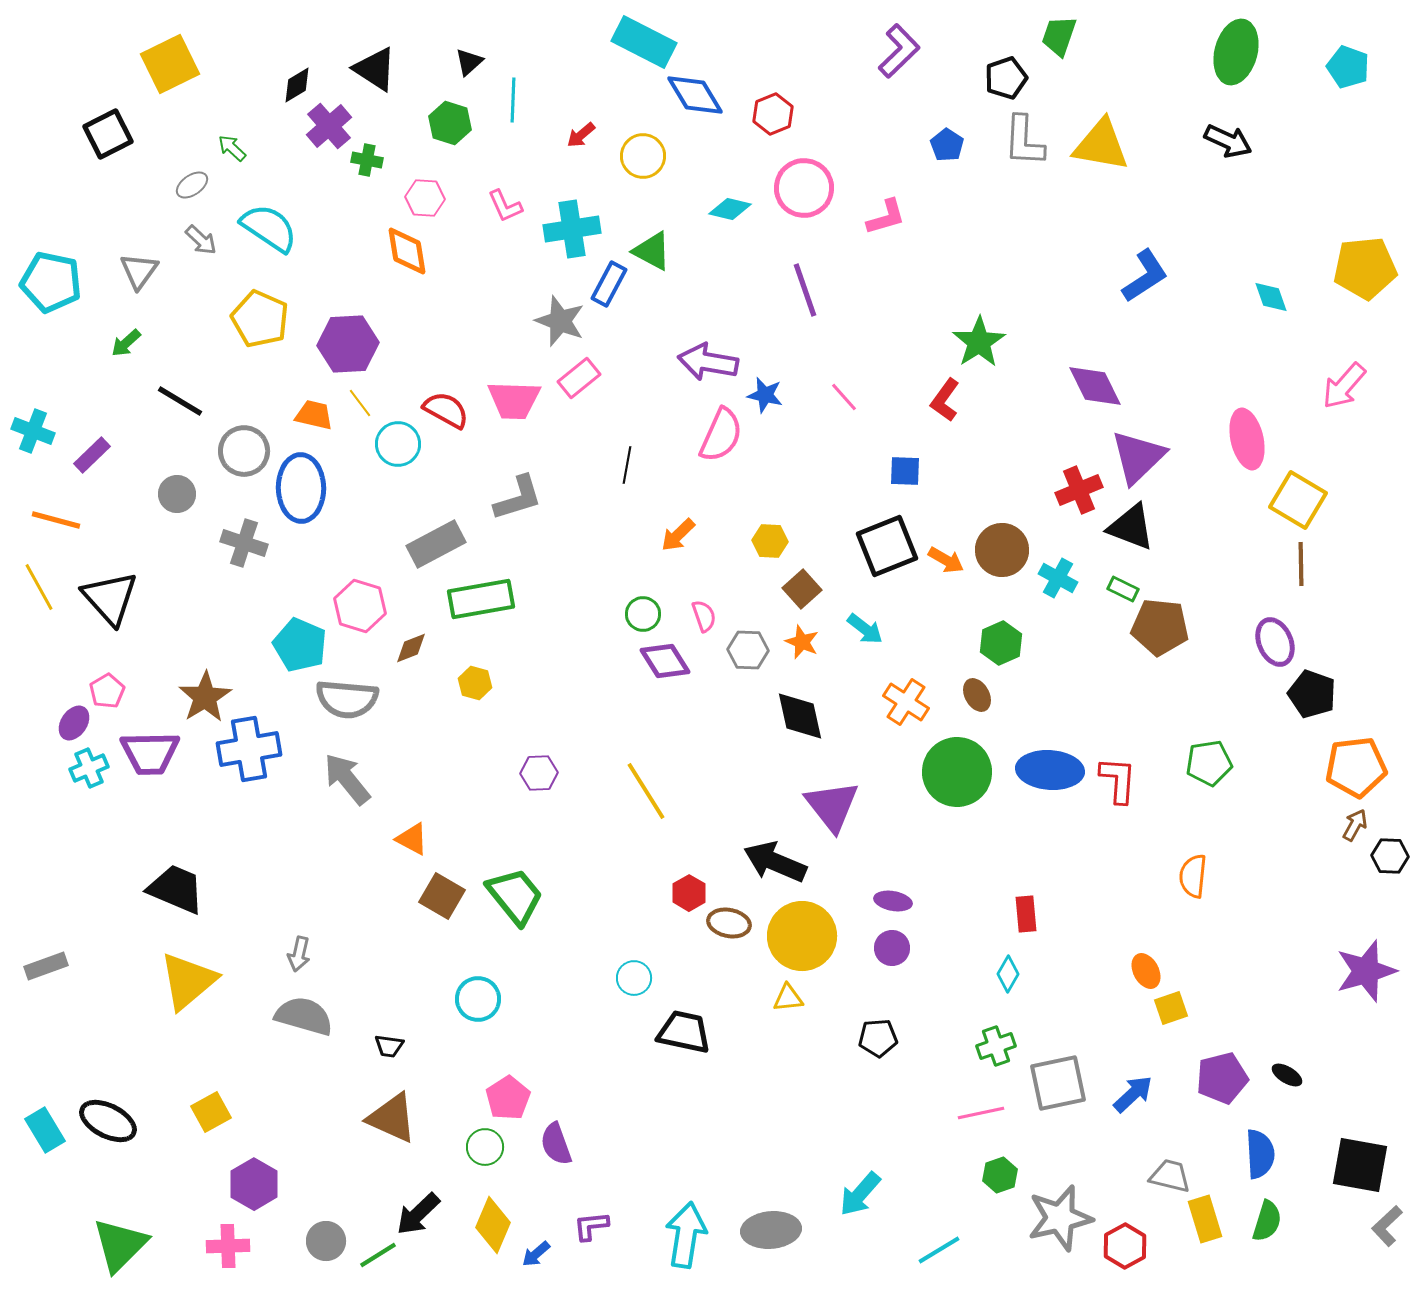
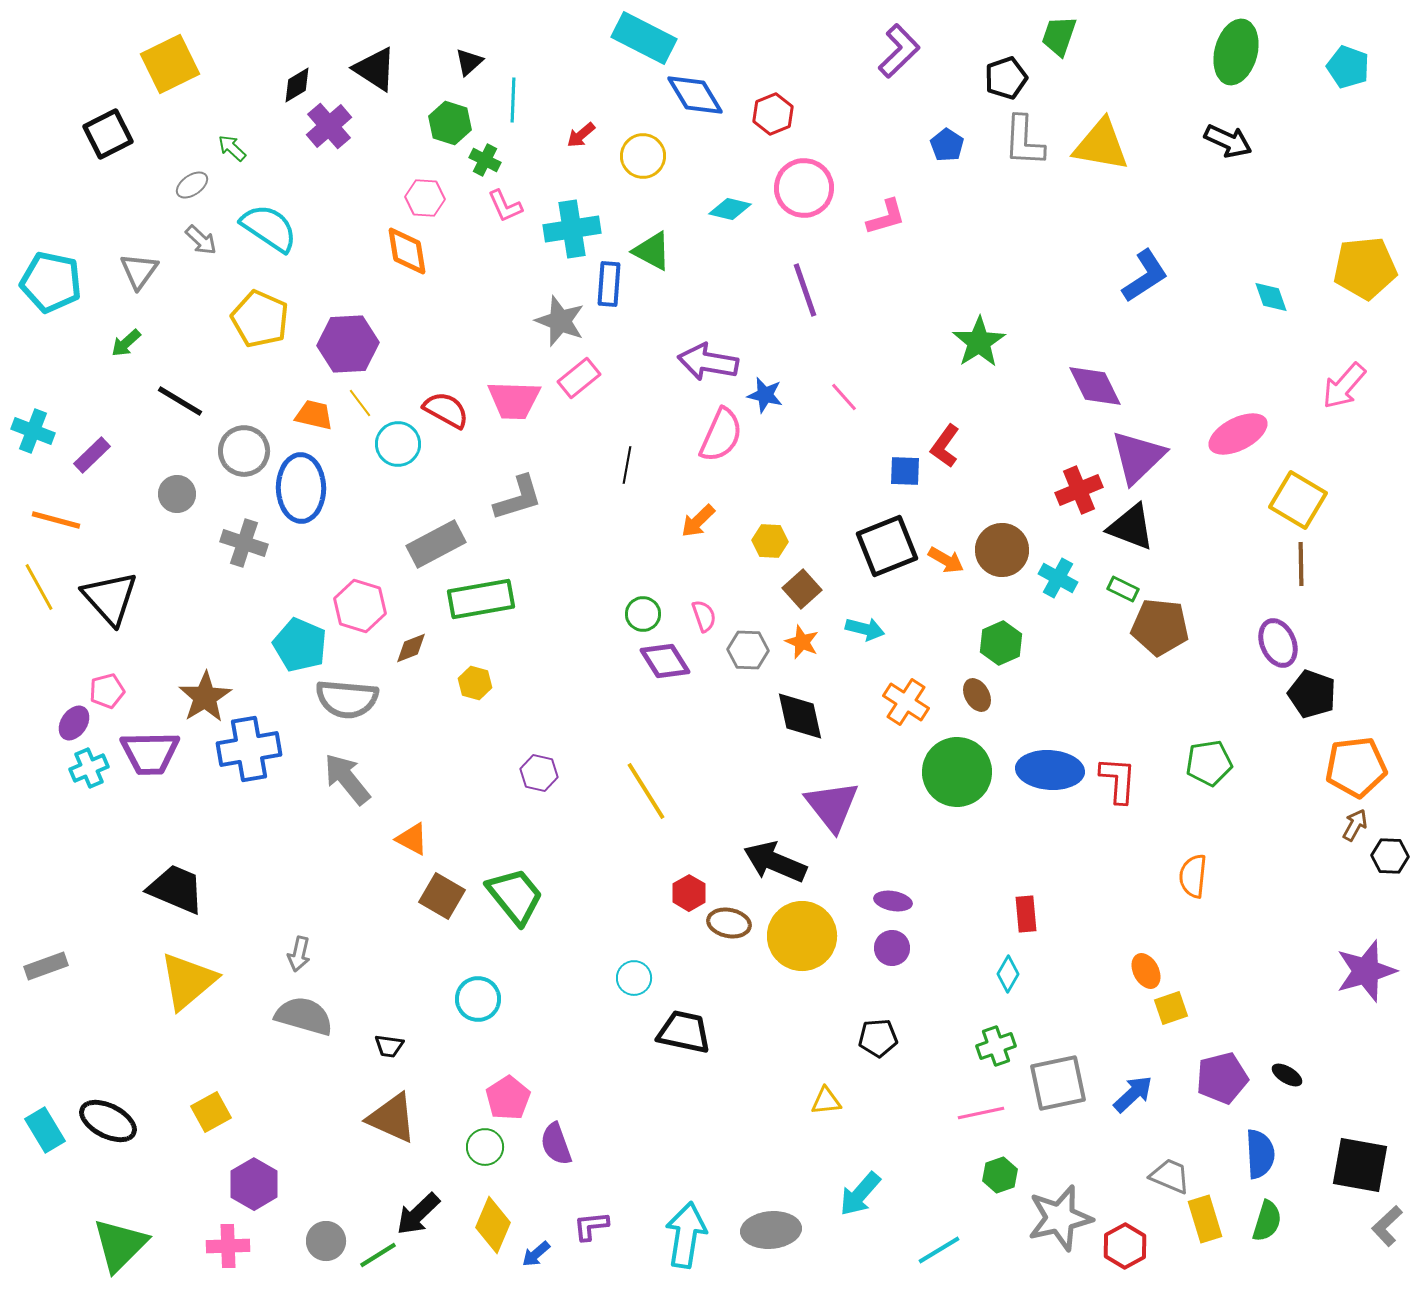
cyan rectangle at (644, 42): moved 4 px up
green cross at (367, 160): moved 118 px right; rotated 16 degrees clockwise
blue rectangle at (609, 284): rotated 24 degrees counterclockwise
red L-shape at (945, 400): moved 46 px down
pink ellipse at (1247, 439): moved 9 px left, 5 px up; rotated 76 degrees clockwise
orange arrow at (678, 535): moved 20 px right, 14 px up
cyan arrow at (865, 629): rotated 24 degrees counterclockwise
purple ellipse at (1275, 642): moved 3 px right, 1 px down
pink pentagon at (107, 691): rotated 16 degrees clockwise
purple hexagon at (539, 773): rotated 15 degrees clockwise
yellow triangle at (788, 998): moved 38 px right, 103 px down
gray trapezoid at (1170, 1176): rotated 9 degrees clockwise
